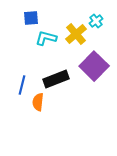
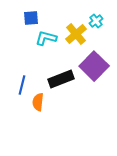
black rectangle: moved 5 px right
